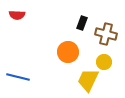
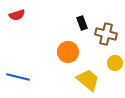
red semicircle: rotated 21 degrees counterclockwise
black rectangle: rotated 40 degrees counterclockwise
yellow circle: moved 11 px right, 1 px down
yellow trapezoid: rotated 105 degrees clockwise
